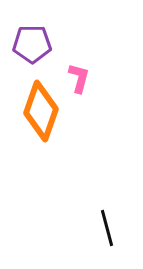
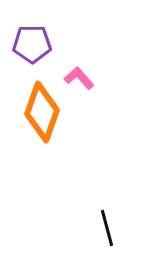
pink L-shape: rotated 56 degrees counterclockwise
orange diamond: moved 1 px right, 1 px down
